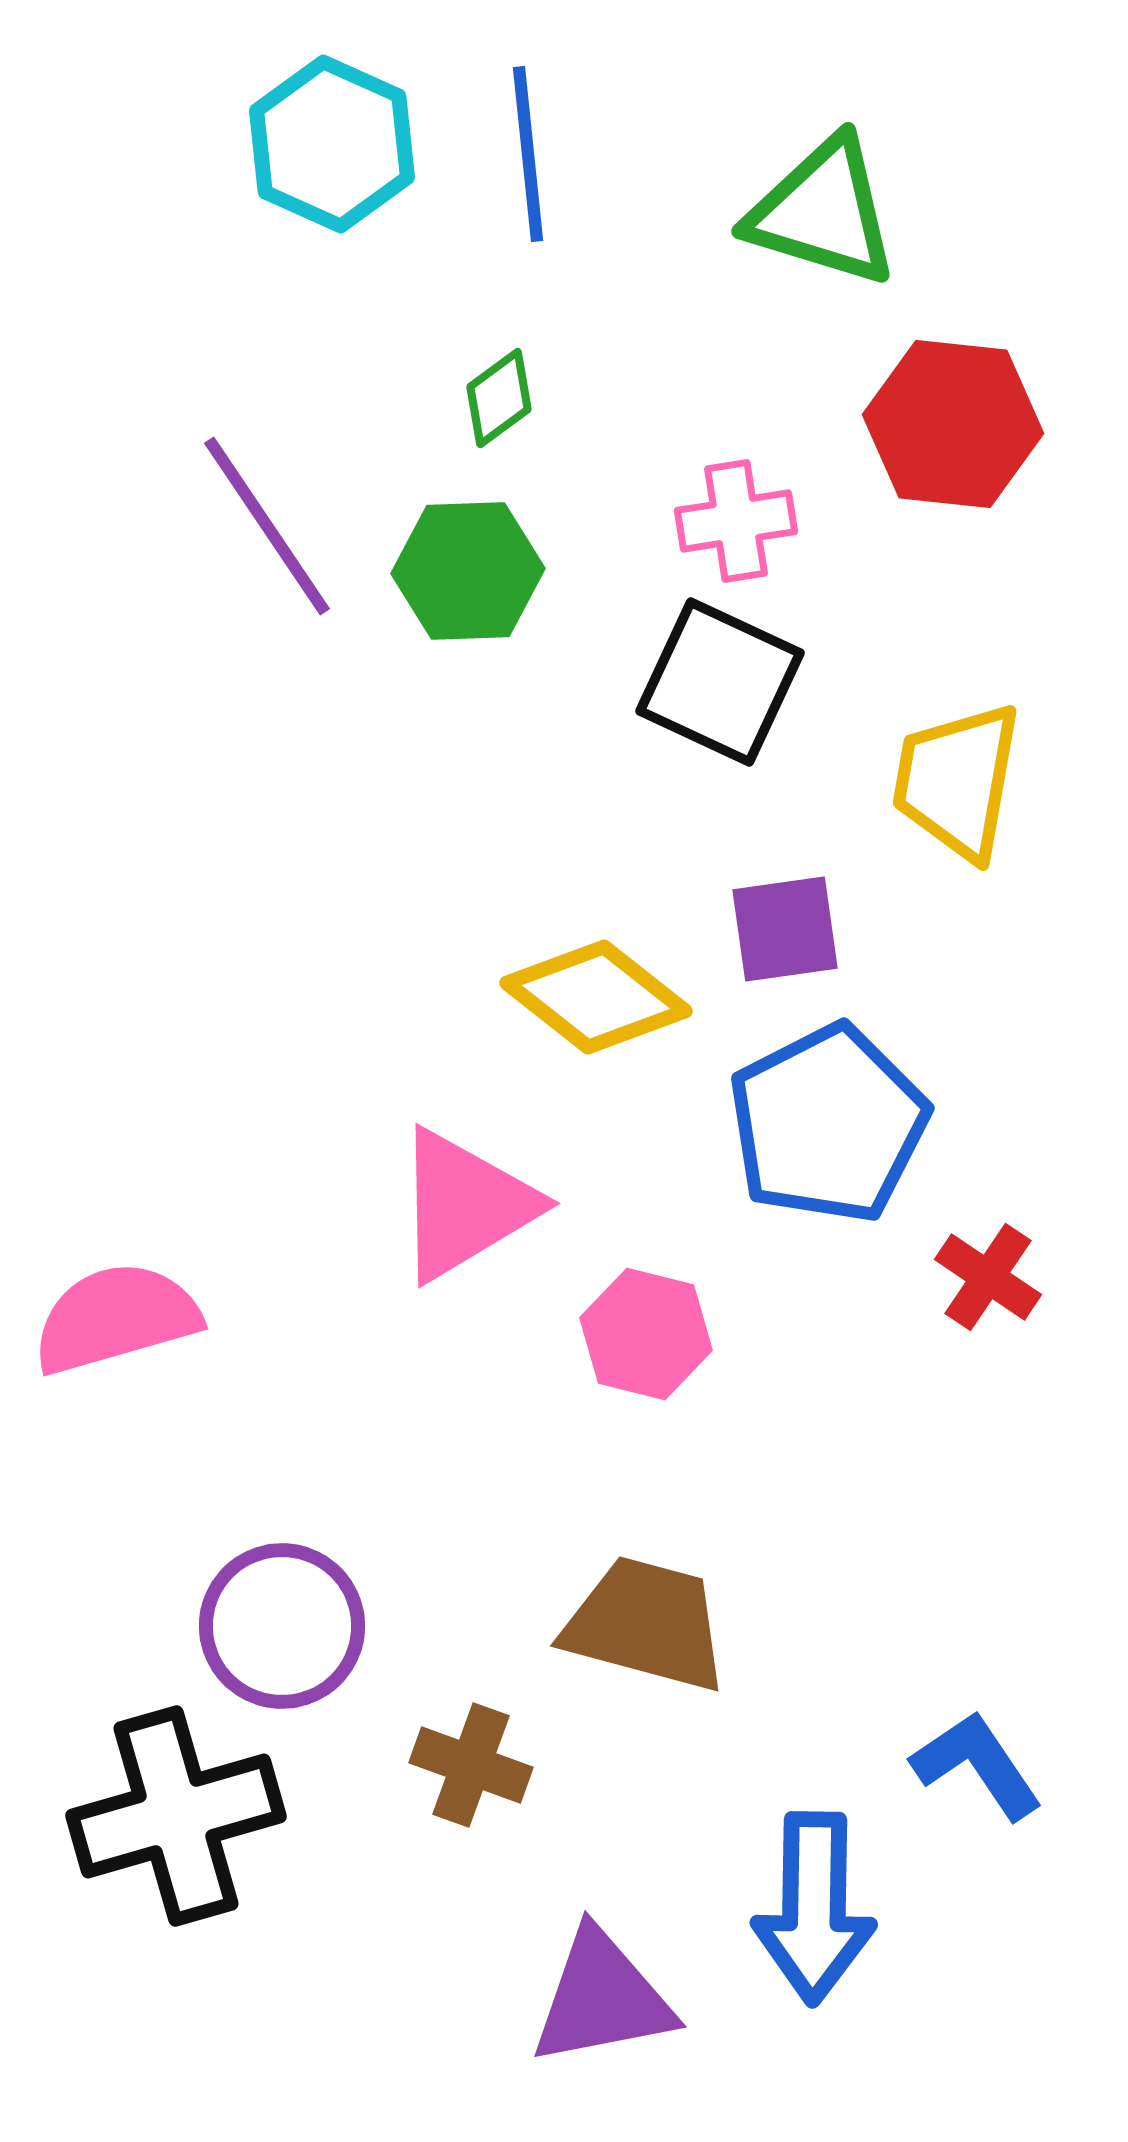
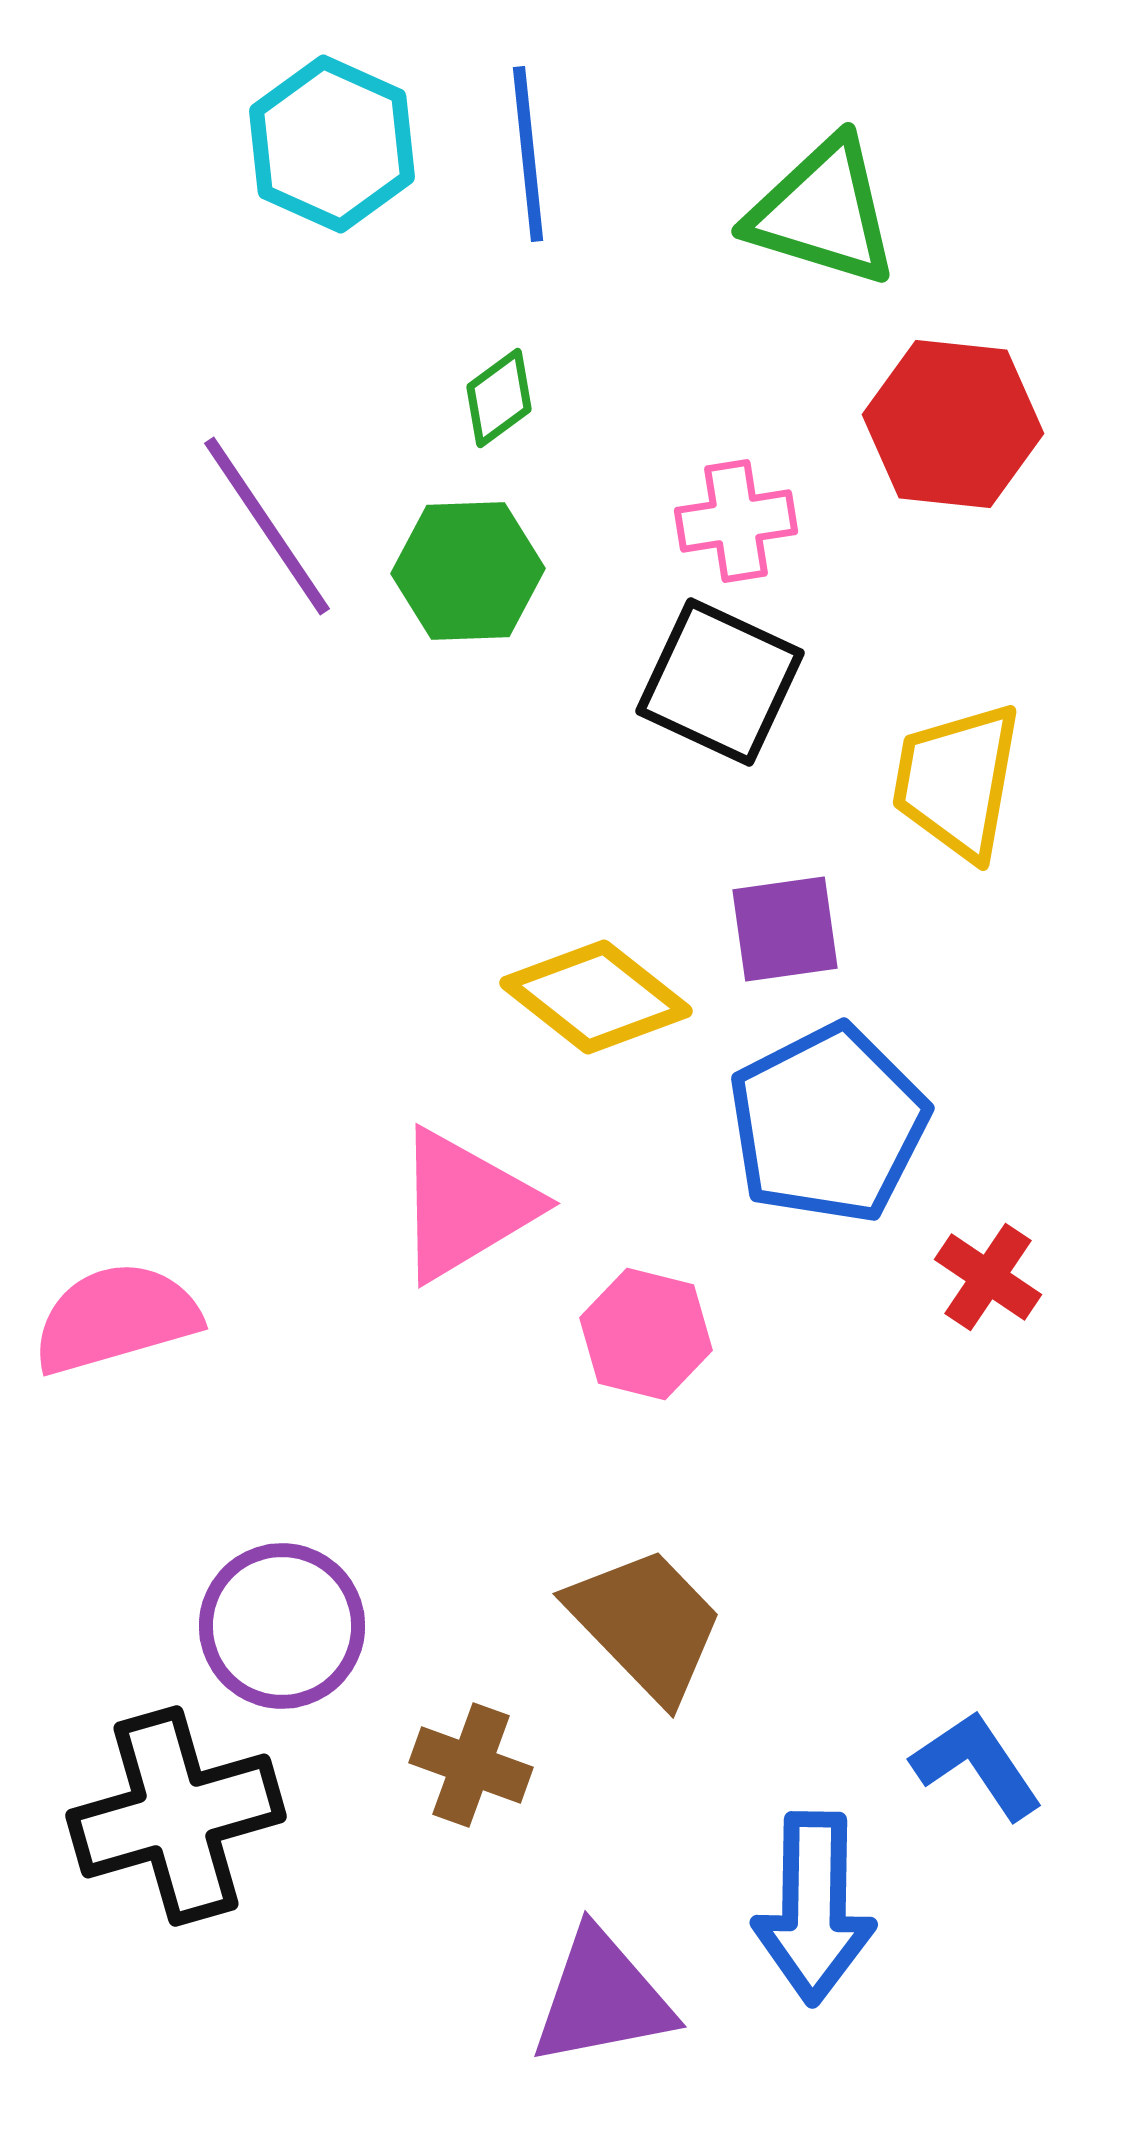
brown trapezoid: rotated 31 degrees clockwise
